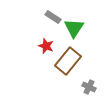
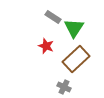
brown rectangle: moved 8 px right, 2 px up; rotated 8 degrees clockwise
gray cross: moved 25 px left
